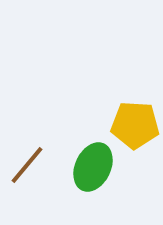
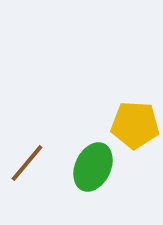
brown line: moved 2 px up
